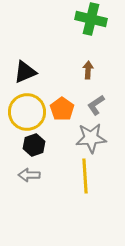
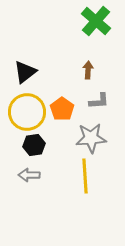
green cross: moved 5 px right, 2 px down; rotated 28 degrees clockwise
black triangle: rotated 15 degrees counterclockwise
gray L-shape: moved 3 px right, 4 px up; rotated 150 degrees counterclockwise
black hexagon: rotated 10 degrees clockwise
